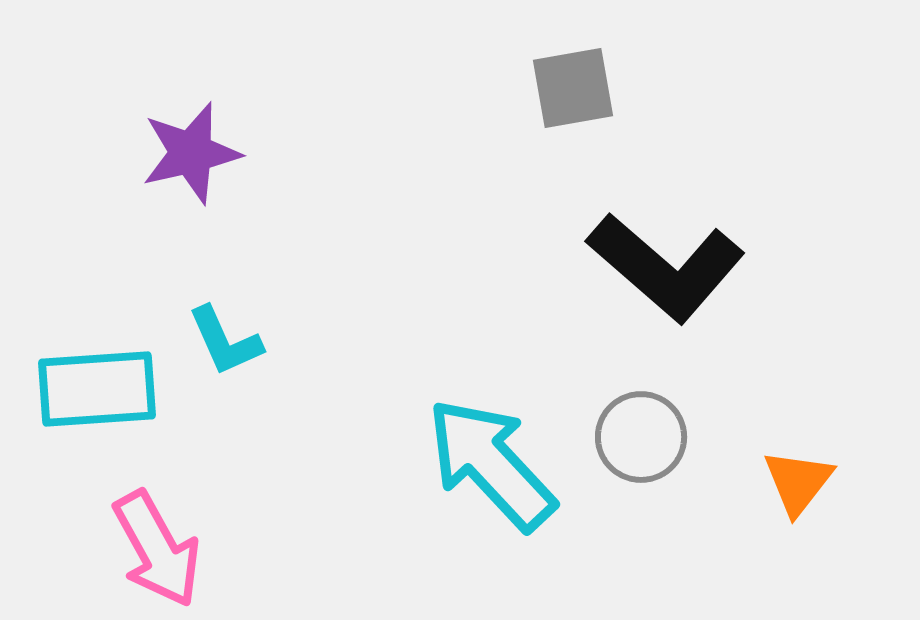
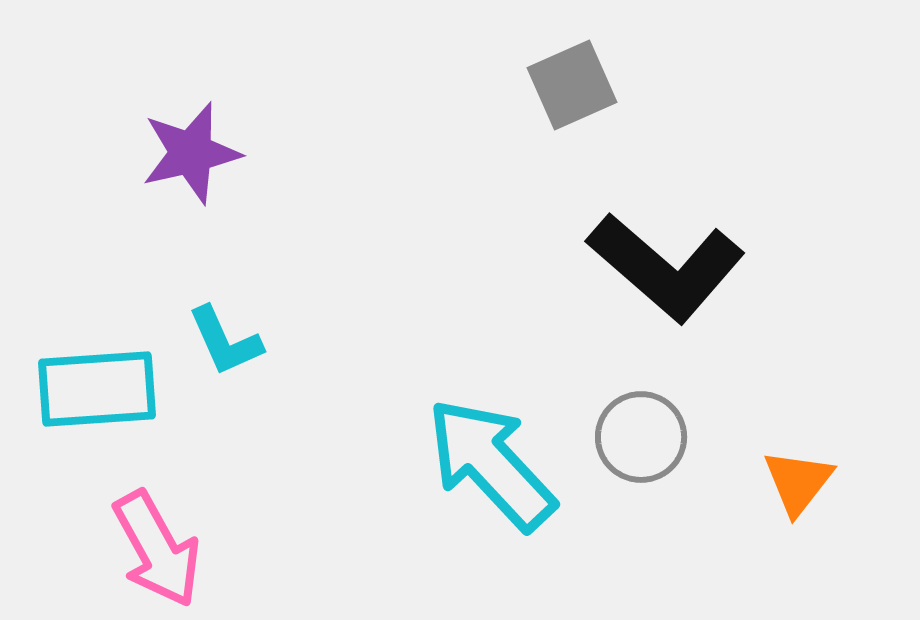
gray square: moved 1 px left, 3 px up; rotated 14 degrees counterclockwise
